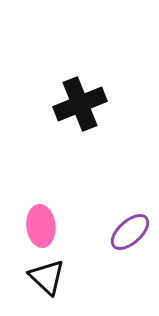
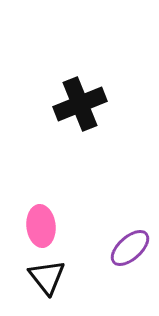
purple ellipse: moved 16 px down
black triangle: rotated 9 degrees clockwise
